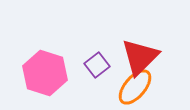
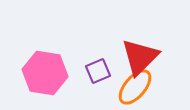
purple square: moved 1 px right, 6 px down; rotated 15 degrees clockwise
pink hexagon: rotated 9 degrees counterclockwise
